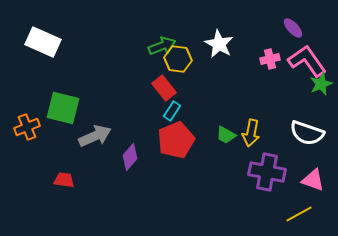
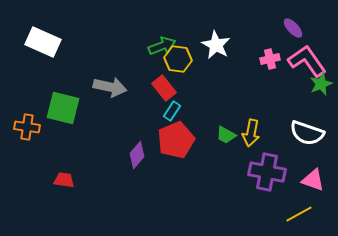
white star: moved 3 px left, 1 px down
orange cross: rotated 30 degrees clockwise
gray arrow: moved 15 px right, 49 px up; rotated 36 degrees clockwise
purple diamond: moved 7 px right, 2 px up
